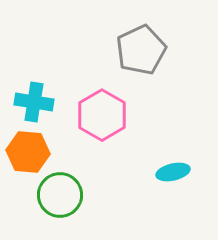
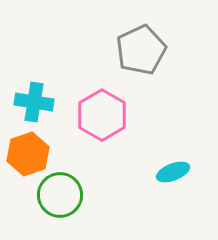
orange hexagon: moved 2 px down; rotated 24 degrees counterclockwise
cyan ellipse: rotated 8 degrees counterclockwise
